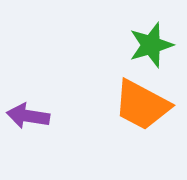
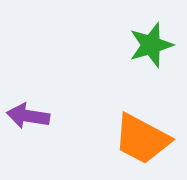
orange trapezoid: moved 34 px down
